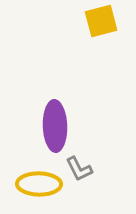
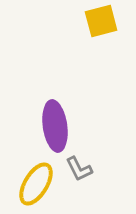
purple ellipse: rotated 6 degrees counterclockwise
yellow ellipse: moved 3 px left; rotated 60 degrees counterclockwise
